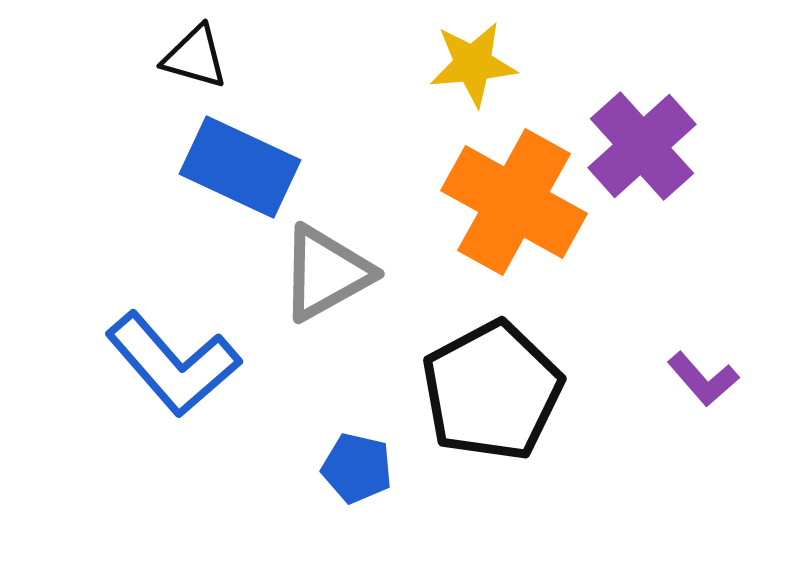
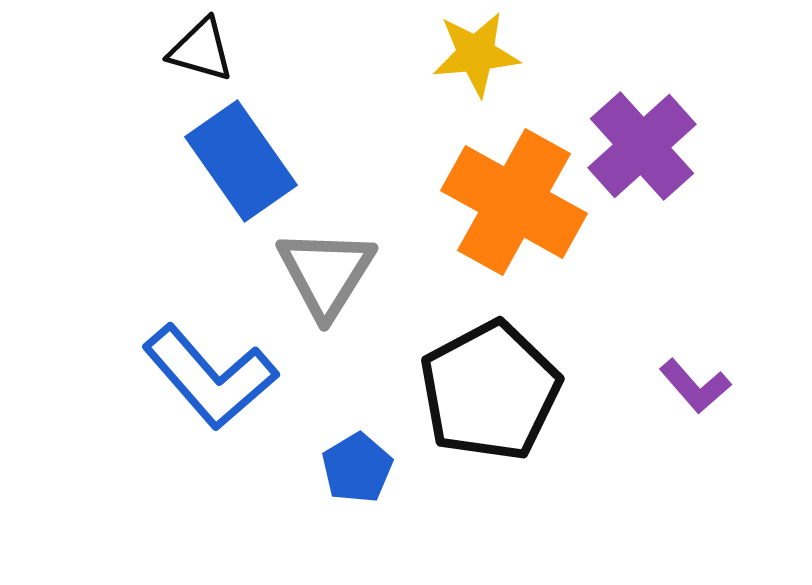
black triangle: moved 6 px right, 7 px up
yellow star: moved 3 px right, 10 px up
blue rectangle: moved 1 px right, 6 px up; rotated 30 degrees clockwise
gray triangle: rotated 29 degrees counterclockwise
blue L-shape: moved 37 px right, 13 px down
purple L-shape: moved 8 px left, 7 px down
black pentagon: moved 2 px left
blue pentagon: rotated 28 degrees clockwise
